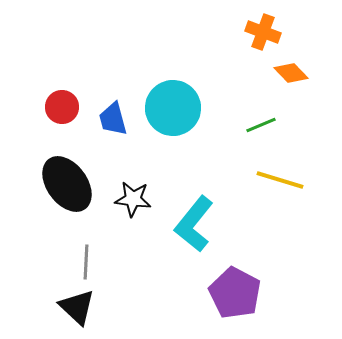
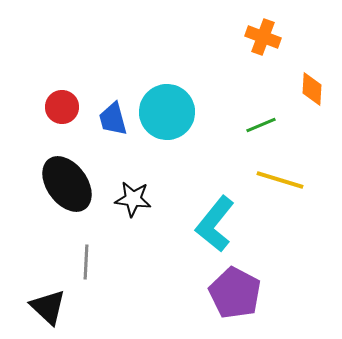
orange cross: moved 5 px down
orange diamond: moved 21 px right, 16 px down; rotated 48 degrees clockwise
cyan circle: moved 6 px left, 4 px down
cyan L-shape: moved 21 px right
black triangle: moved 29 px left
